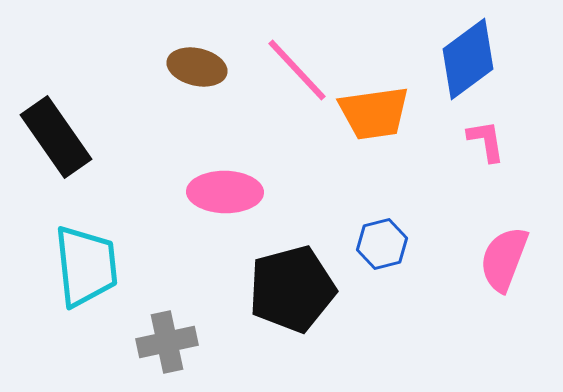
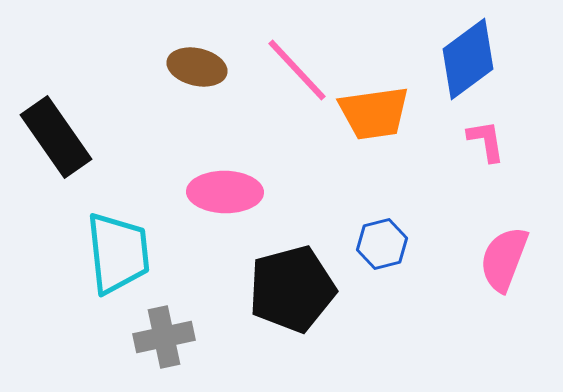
cyan trapezoid: moved 32 px right, 13 px up
gray cross: moved 3 px left, 5 px up
